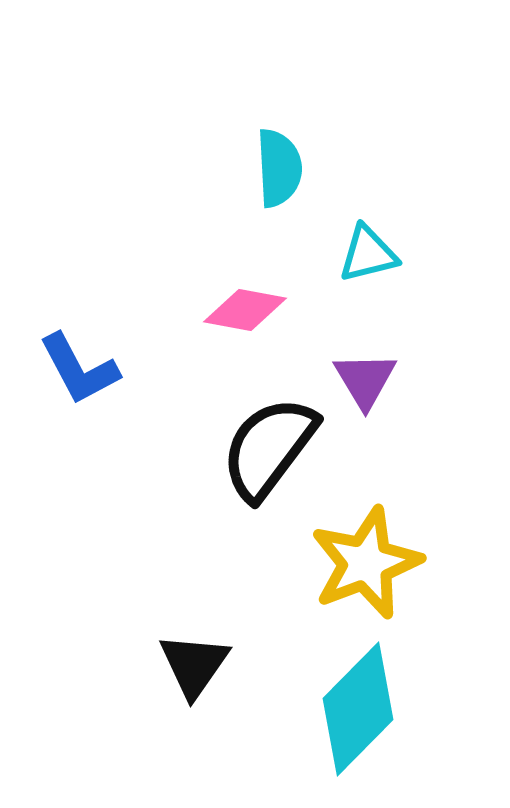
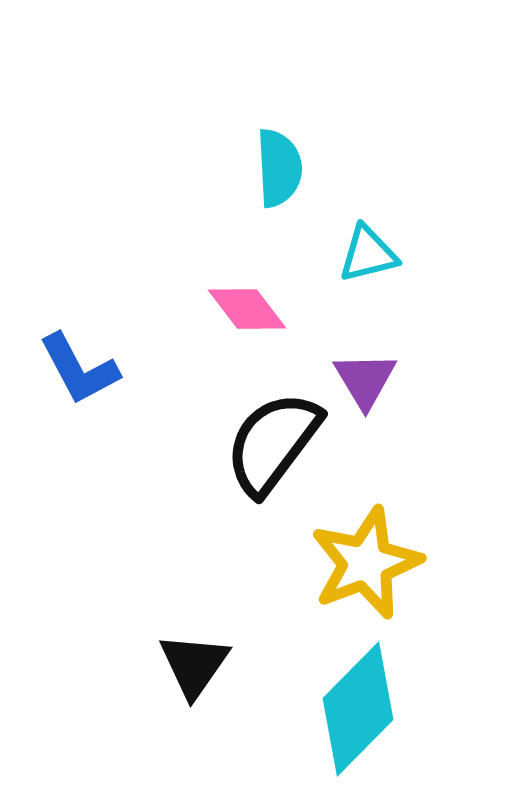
pink diamond: moved 2 px right, 1 px up; rotated 42 degrees clockwise
black semicircle: moved 4 px right, 5 px up
